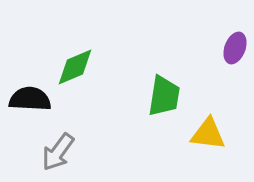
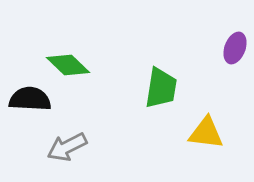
green diamond: moved 7 px left, 2 px up; rotated 66 degrees clockwise
green trapezoid: moved 3 px left, 8 px up
yellow triangle: moved 2 px left, 1 px up
gray arrow: moved 9 px right, 5 px up; rotated 27 degrees clockwise
